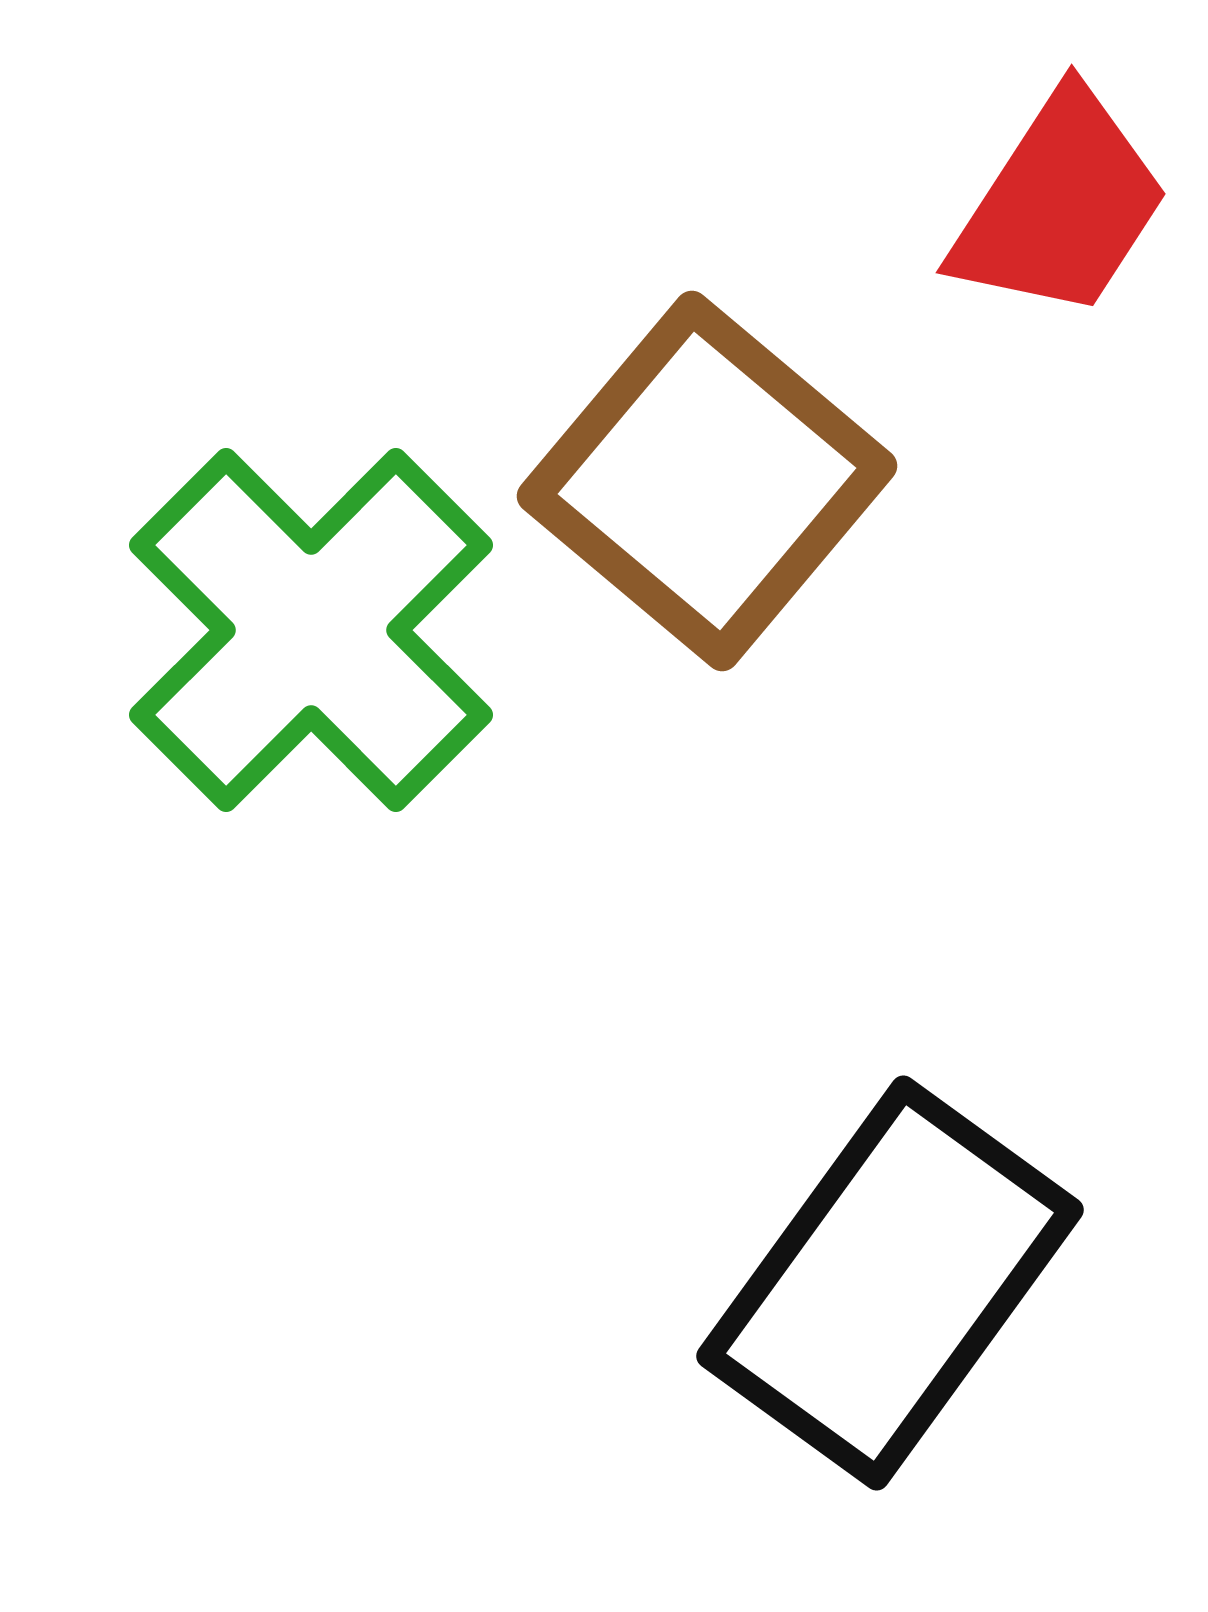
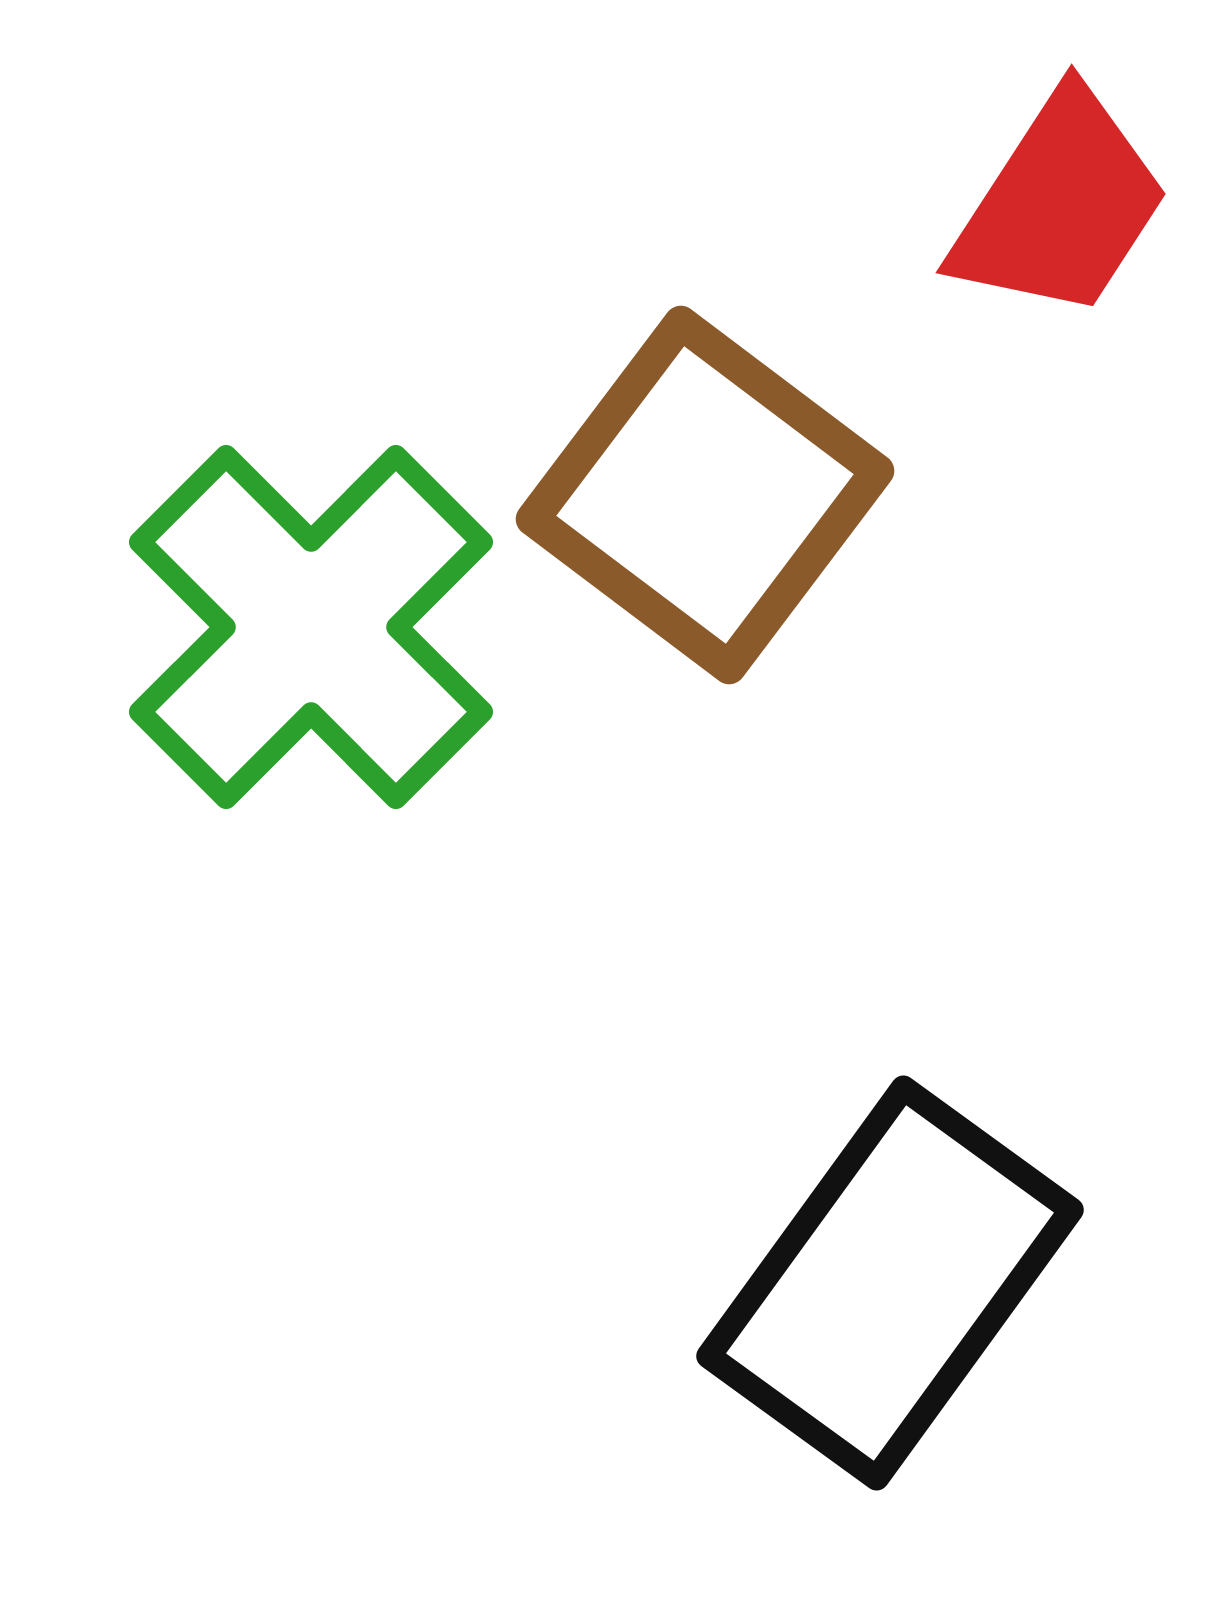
brown square: moved 2 px left, 14 px down; rotated 3 degrees counterclockwise
green cross: moved 3 px up
